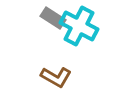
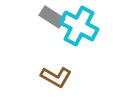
gray rectangle: moved 1 px left, 1 px up
